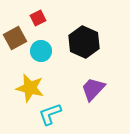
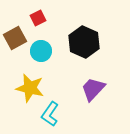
cyan L-shape: rotated 35 degrees counterclockwise
